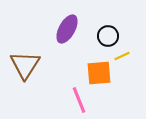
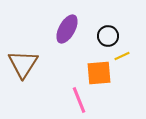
brown triangle: moved 2 px left, 1 px up
